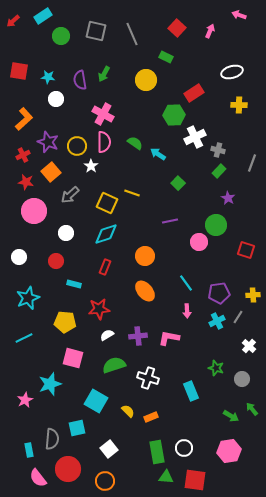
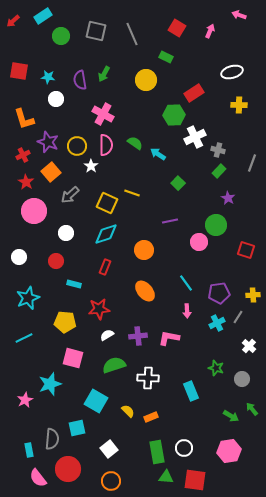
red square at (177, 28): rotated 12 degrees counterclockwise
orange L-shape at (24, 119): rotated 115 degrees clockwise
pink semicircle at (104, 142): moved 2 px right, 3 px down
red star at (26, 182): rotated 21 degrees clockwise
orange circle at (145, 256): moved 1 px left, 6 px up
cyan cross at (217, 321): moved 2 px down
white cross at (148, 378): rotated 15 degrees counterclockwise
orange circle at (105, 481): moved 6 px right
